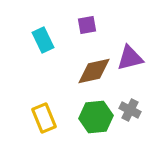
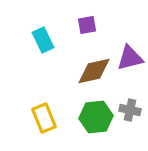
gray cross: rotated 15 degrees counterclockwise
